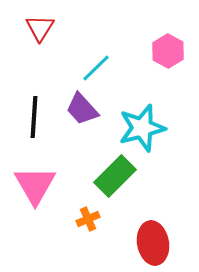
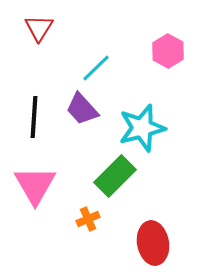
red triangle: moved 1 px left
